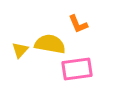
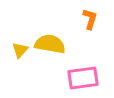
orange L-shape: moved 12 px right, 5 px up; rotated 140 degrees counterclockwise
pink rectangle: moved 6 px right, 9 px down
